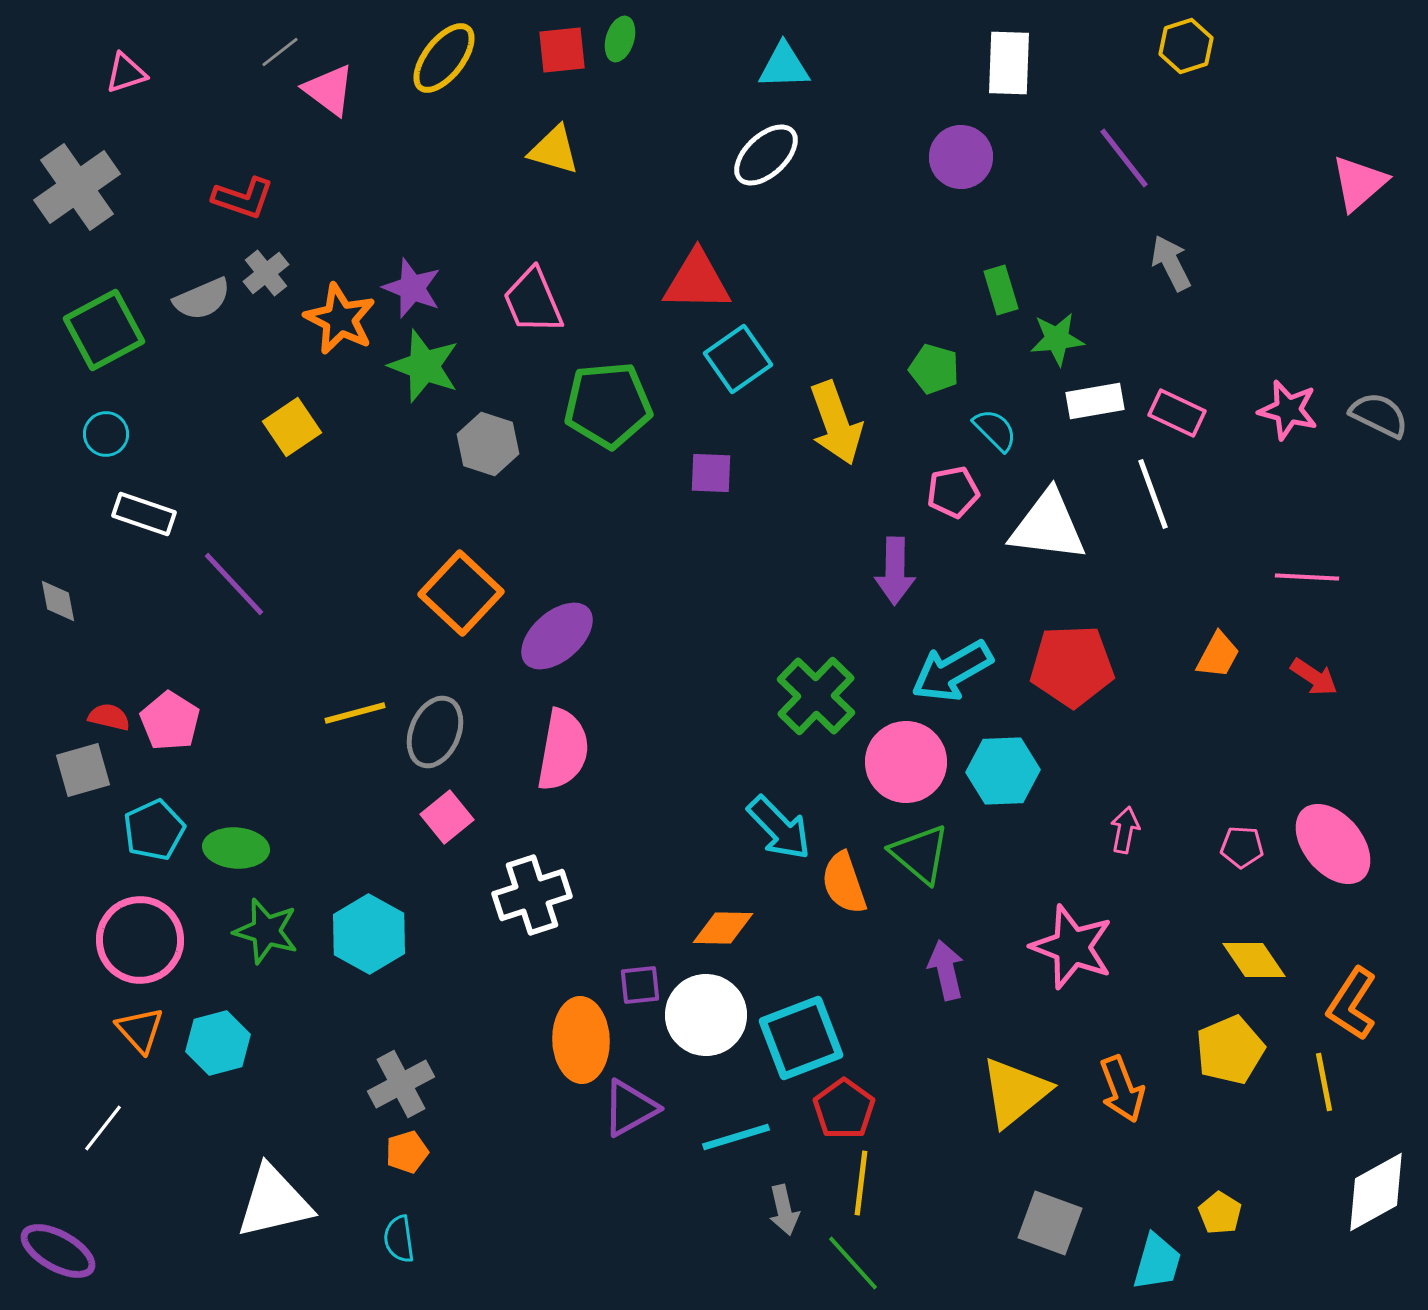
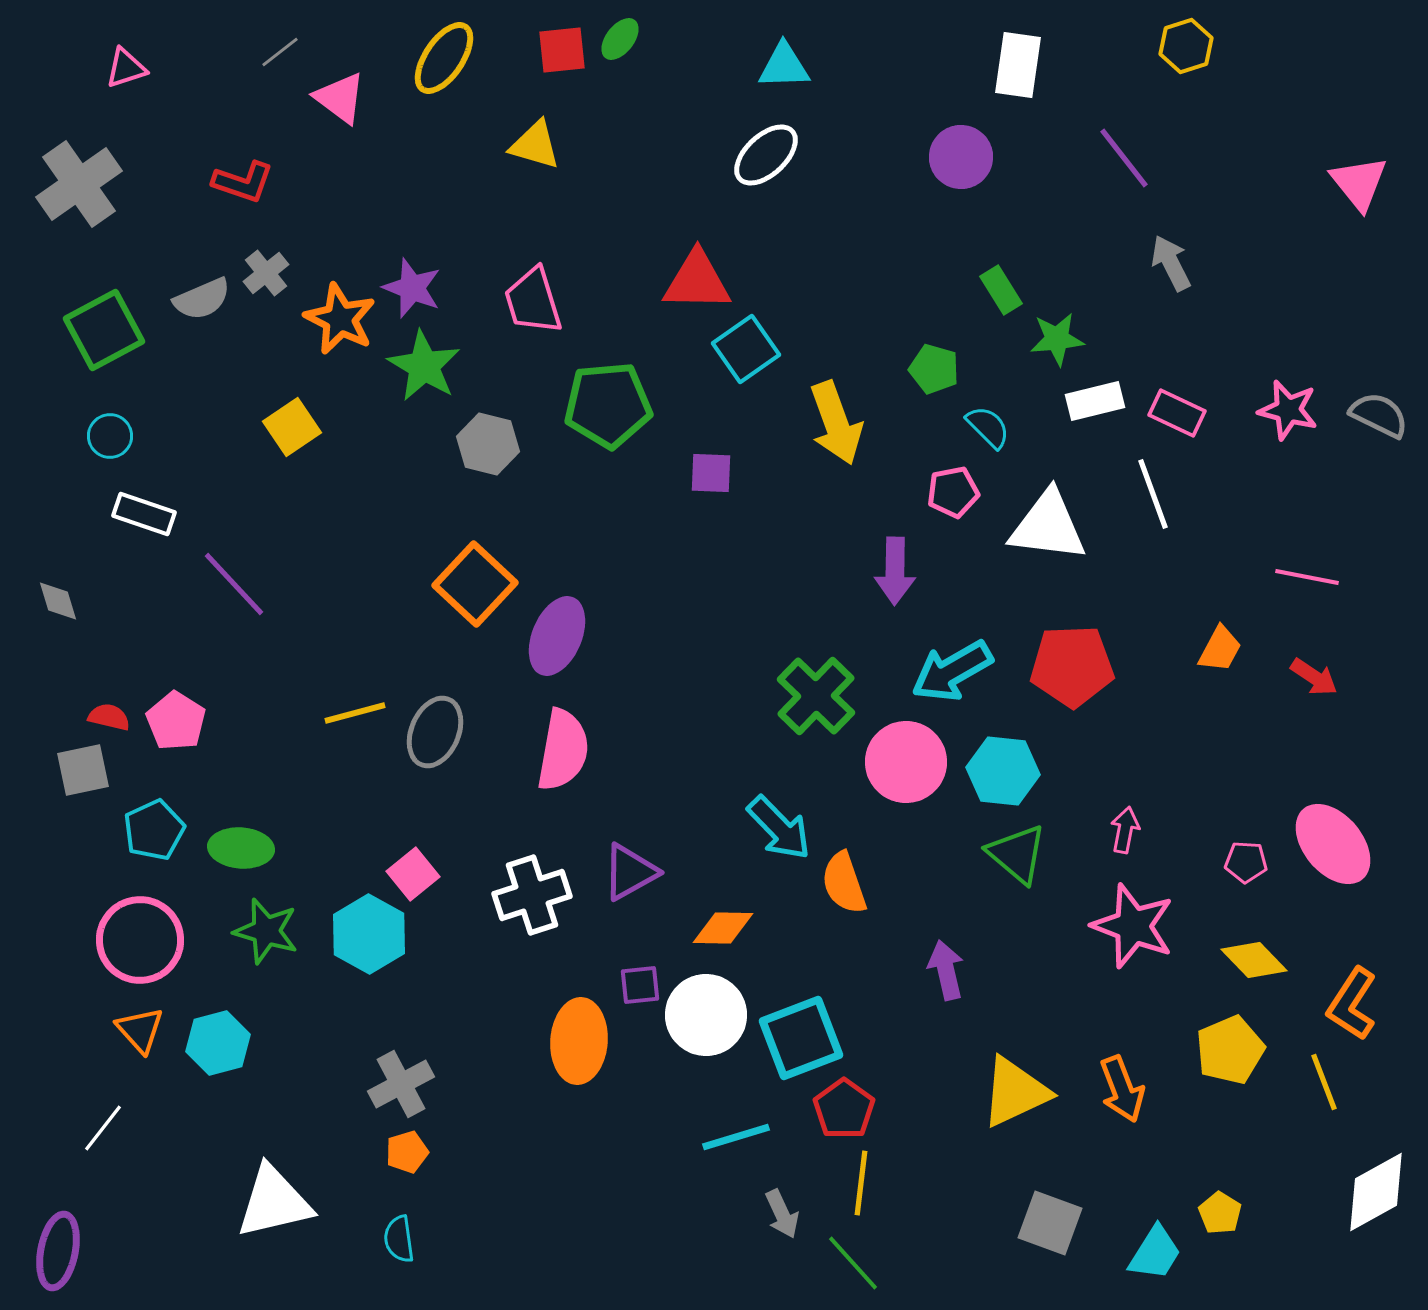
green ellipse at (620, 39): rotated 21 degrees clockwise
yellow ellipse at (444, 58): rotated 4 degrees counterclockwise
white rectangle at (1009, 63): moved 9 px right, 2 px down; rotated 6 degrees clockwise
pink triangle at (126, 73): moved 5 px up
pink triangle at (329, 90): moved 11 px right, 8 px down
yellow triangle at (554, 150): moved 19 px left, 5 px up
pink triangle at (1359, 183): rotated 28 degrees counterclockwise
gray cross at (77, 187): moved 2 px right, 3 px up
red L-shape at (243, 198): moved 16 px up
green rectangle at (1001, 290): rotated 15 degrees counterclockwise
pink trapezoid at (533, 301): rotated 6 degrees clockwise
cyan square at (738, 359): moved 8 px right, 10 px up
green star at (424, 366): rotated 10 degrees clockwise
white rectangle at (1095, 401): rotated 4 degrees counterclockwise
cyan semicircle at (995, 430): moved 7 px left, 3 px up
cyan circle at (106, 434): moved 4 px right, 2 px down
gray hexagon at (488, 444): rotated 4 degrees counterclockwise
pink line at (1307, 577): rotated 8 degrees clockwise
orange square at (461, 593): moved 14 px right, 9 px up
gray diamond at (58, 601): rotated 6 degrees counterclockwise
purple ellipse at (557, 636): rotated 26 degrees counterclockwise
orange trapezoid at (1218, 655): moved 2 px right, 6 px up
pink pentagon at (170, 721): moved 6 px right
gray square at (83, 770): rotated 4 degrees clockwise
cyan hexagon at (1003, 771): rotated 8 degrees clockwise
pink square at (447, 817): moved 34 px left, 57 px down
pink pentagon at (1242, 847): moved 4 px right, 15 px down
green ellipse at (236, 848): moved 5 px right
green triangle at (920, 854): moved 97 px right
pink star at (1072, 947): moved 61 px right, 21 px up
yellow diamond at (1254, 960): rotated 10 degrees counterclockwise
orange ellipse at (581, 1040): moved 2 px left, 1 px down; rotated 6 degrees clockwise
yellow line at (1324, 1082): rotated 10 degrees counterclockwise
yellow triangle at (1015, 1092): rotated 14 degrees clockwise
purple triangle at (630, 1108): moved 236 px up
gray arrow at (784, 1210): moved 2 px left, 4 px down; rotated 12 degrees counterclockwise
purple ellipse at (58, 1251): rotated 72 degrees clockwise
cyan trapezoid at (1157, 1262): moved 2 px left, 9 px up; rotated 16 degrees clockwise
